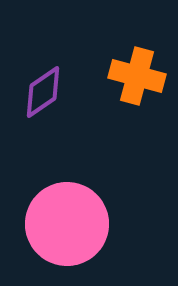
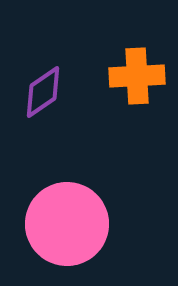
orange cross: rotated 18 degrees counterclockwise
